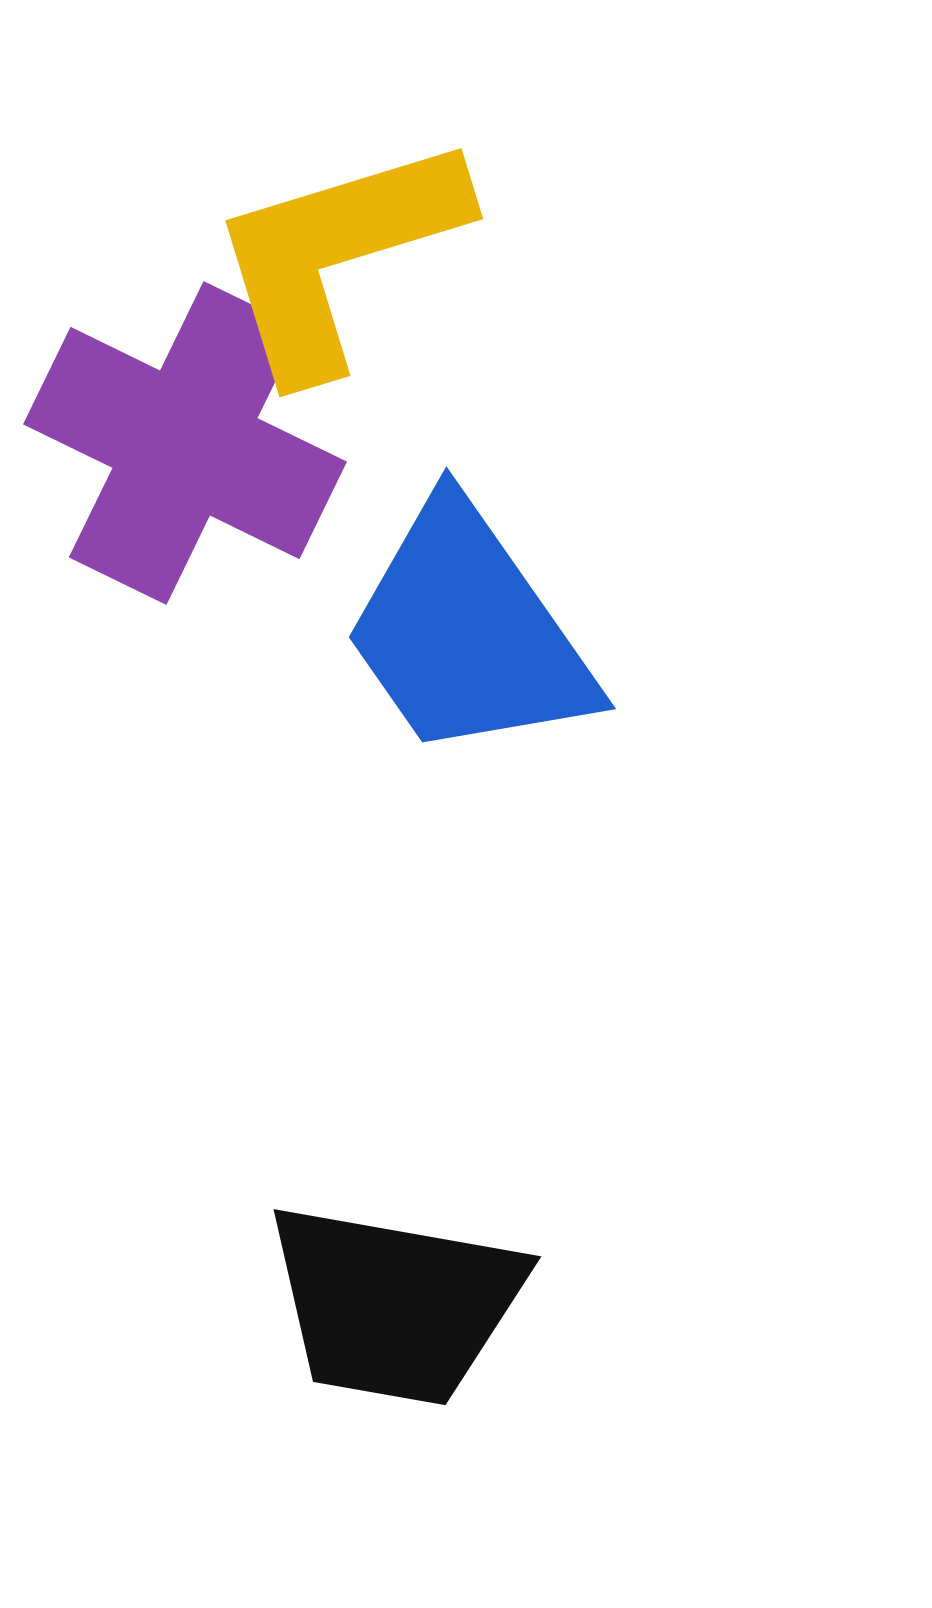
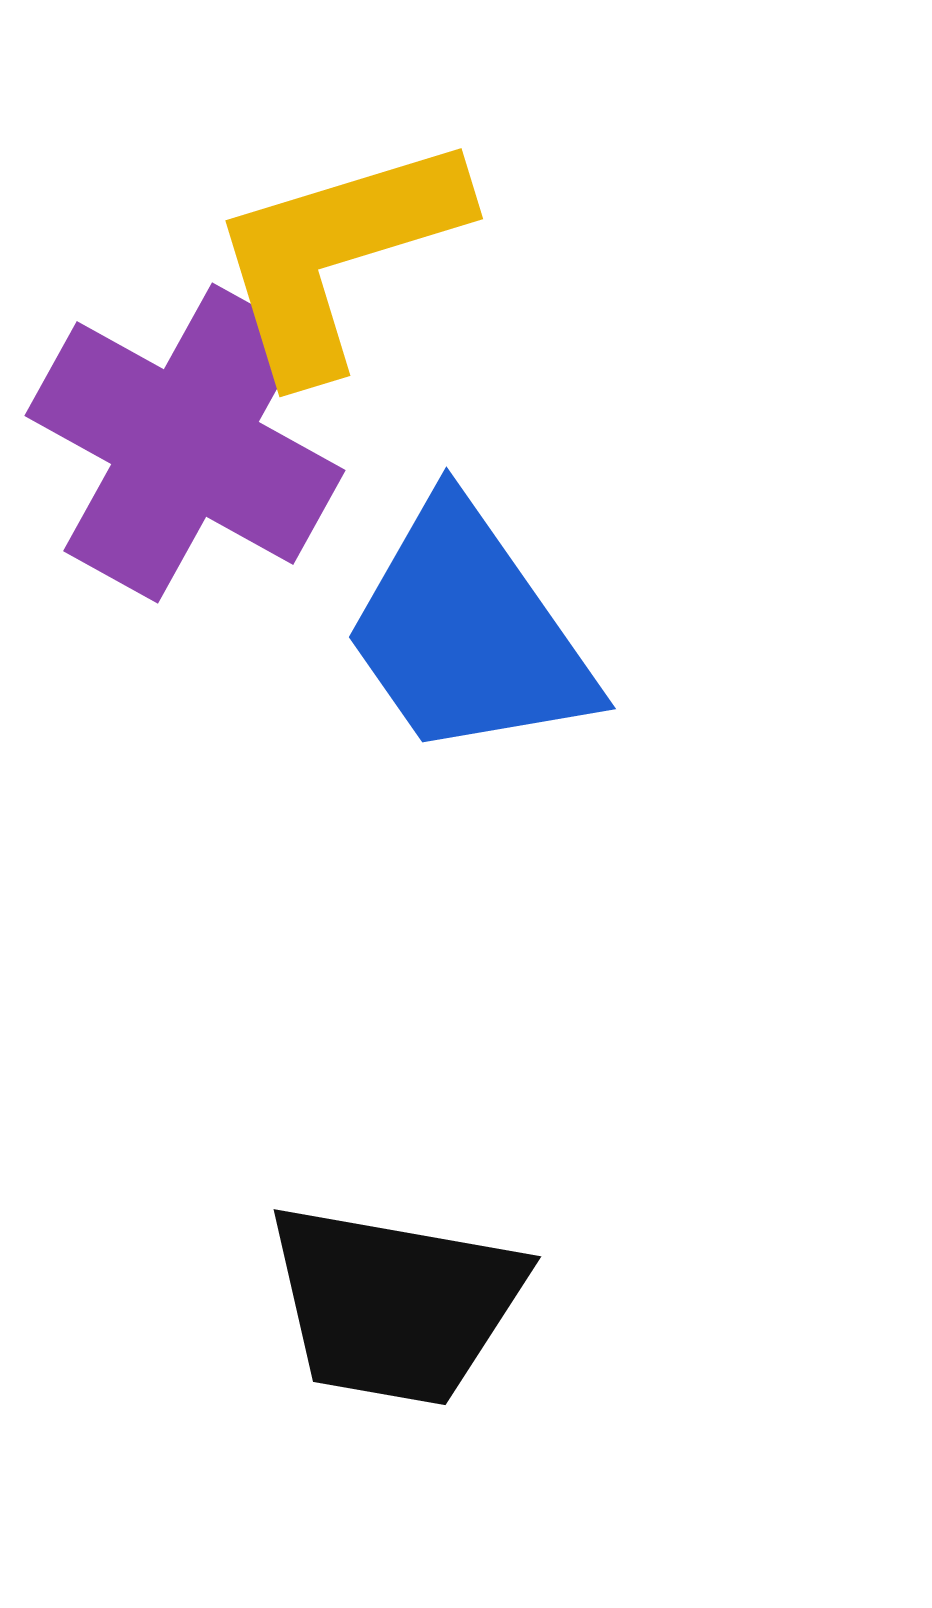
purple cross: rotated 3 degrees clockwise
